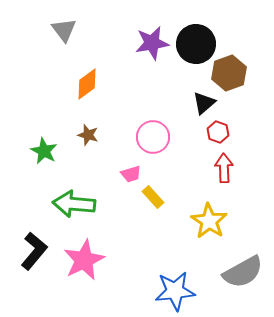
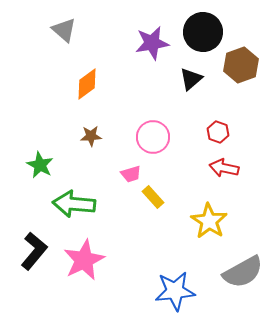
gray triangle: rotated 12 degrees counterclockwise
black circle: moved 7 px right, 12 px up
brown hexagon: moved 12 px right, 8 px up
black triangle: moved 13 px left, 24 px up
brown star: moved 3 px right, 1 px down; rotated 20 degrees counterclockwise
green star: moved 4 px left, 14 px down
red arrow: rotated 76 degrees counterclockwise
